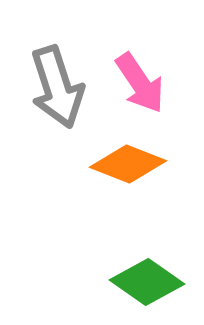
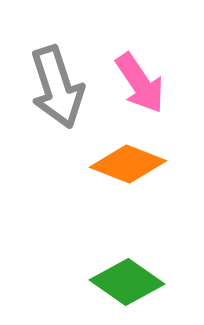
green diamond: moved 20 px left
